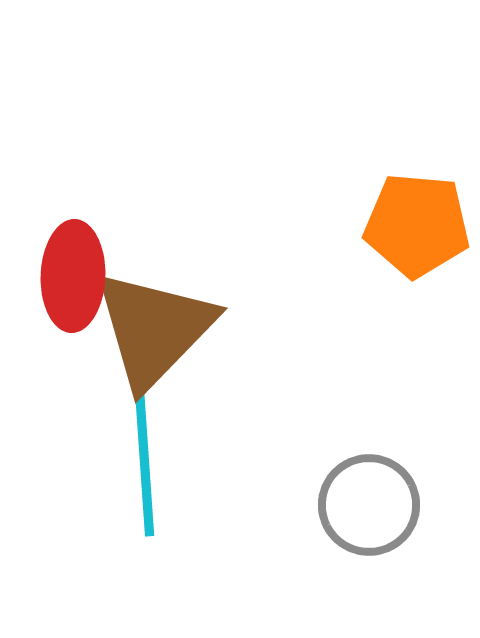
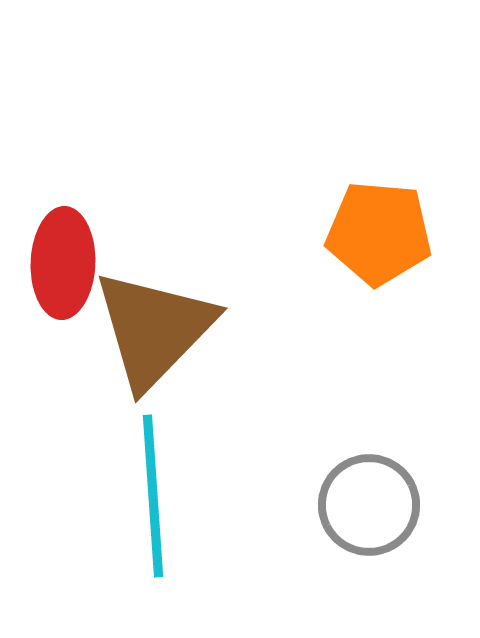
orange pentagon: moved 38 px left, 8 px down
red ellipse: moved 10 px left, 13 px up
cyan line: moved 9 px right, 41 px down
